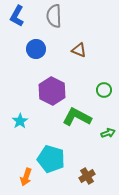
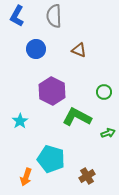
green circle: moved 2 px down
